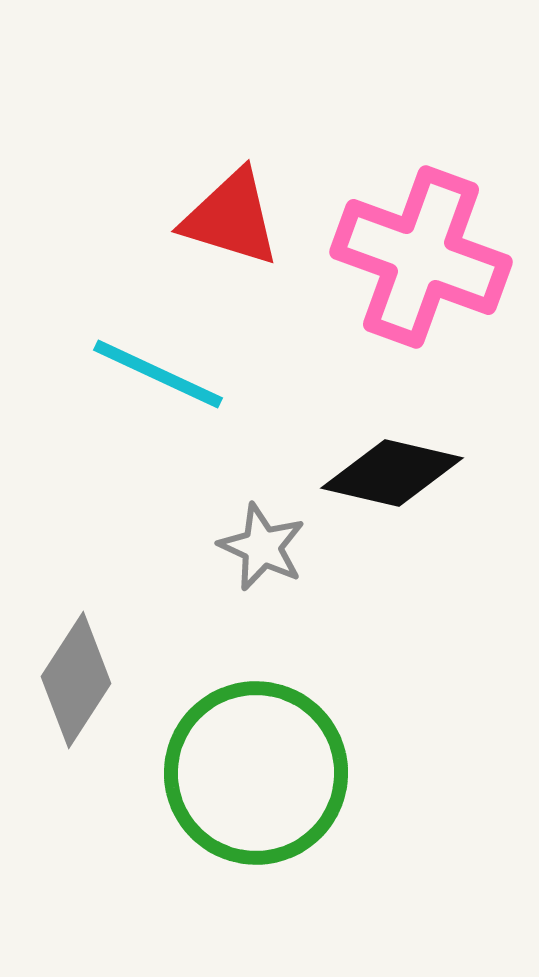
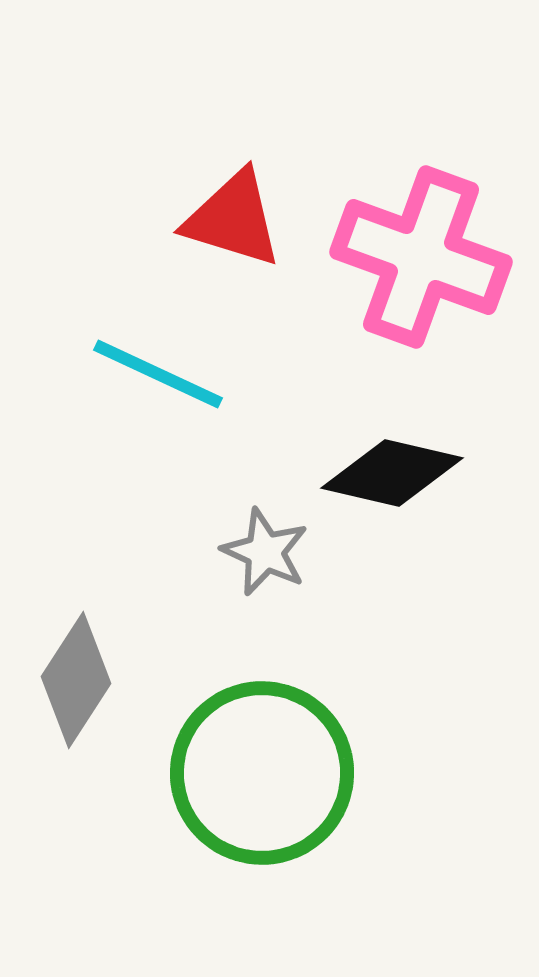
red triangle: moved 2 px right, 1 px down
gray star: moved 3 px right, 5 px down
green circle: moved 6 px right
